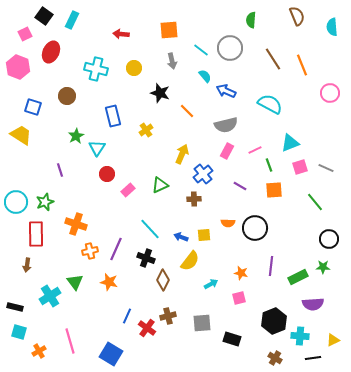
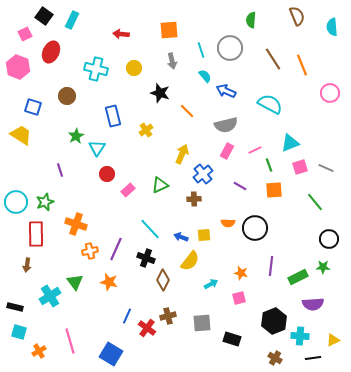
cyan line at (201, 50): rotated 35 degrees clockwise
